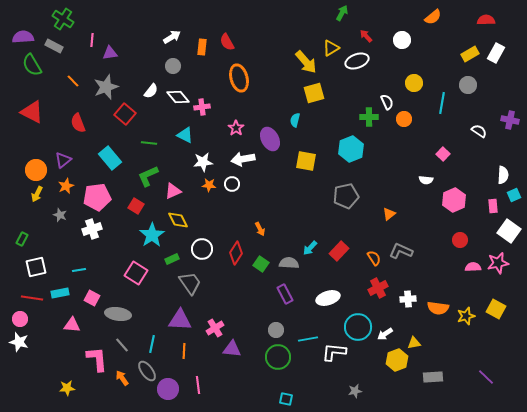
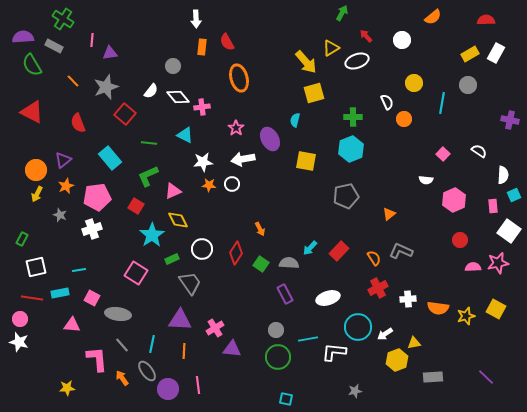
white arrow at (172, 37): moved 24 px right, 18 px up; rotated 120 degrees clockwise
green cross at (369, 117): moved 16 px left
white semicircle at (479, 131): moved 20 px down
